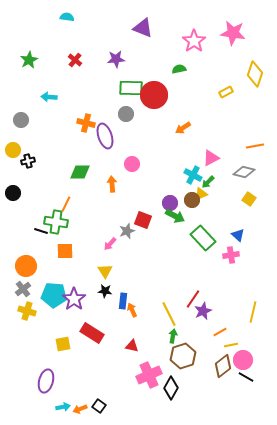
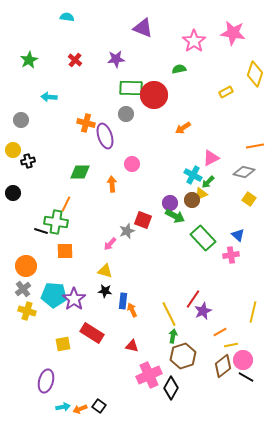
yellow triangle at (105, 271): rotated 42 degrees counterclockwise
